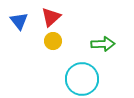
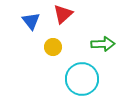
red triangle: moved 12 px right, 3 px up
blue triangle: moved 12 px right
yellow circle: moved 6 px down
